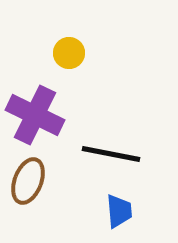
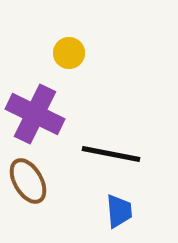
purple cross: moved 1 px up
brown ellipse: rotated 51 degrees counterclockwise
